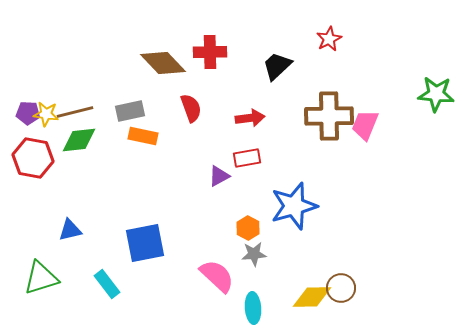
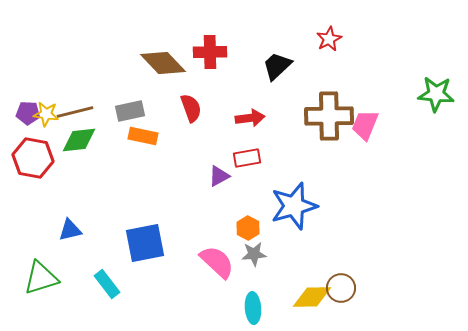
pink semicircle: moved 14 px up
